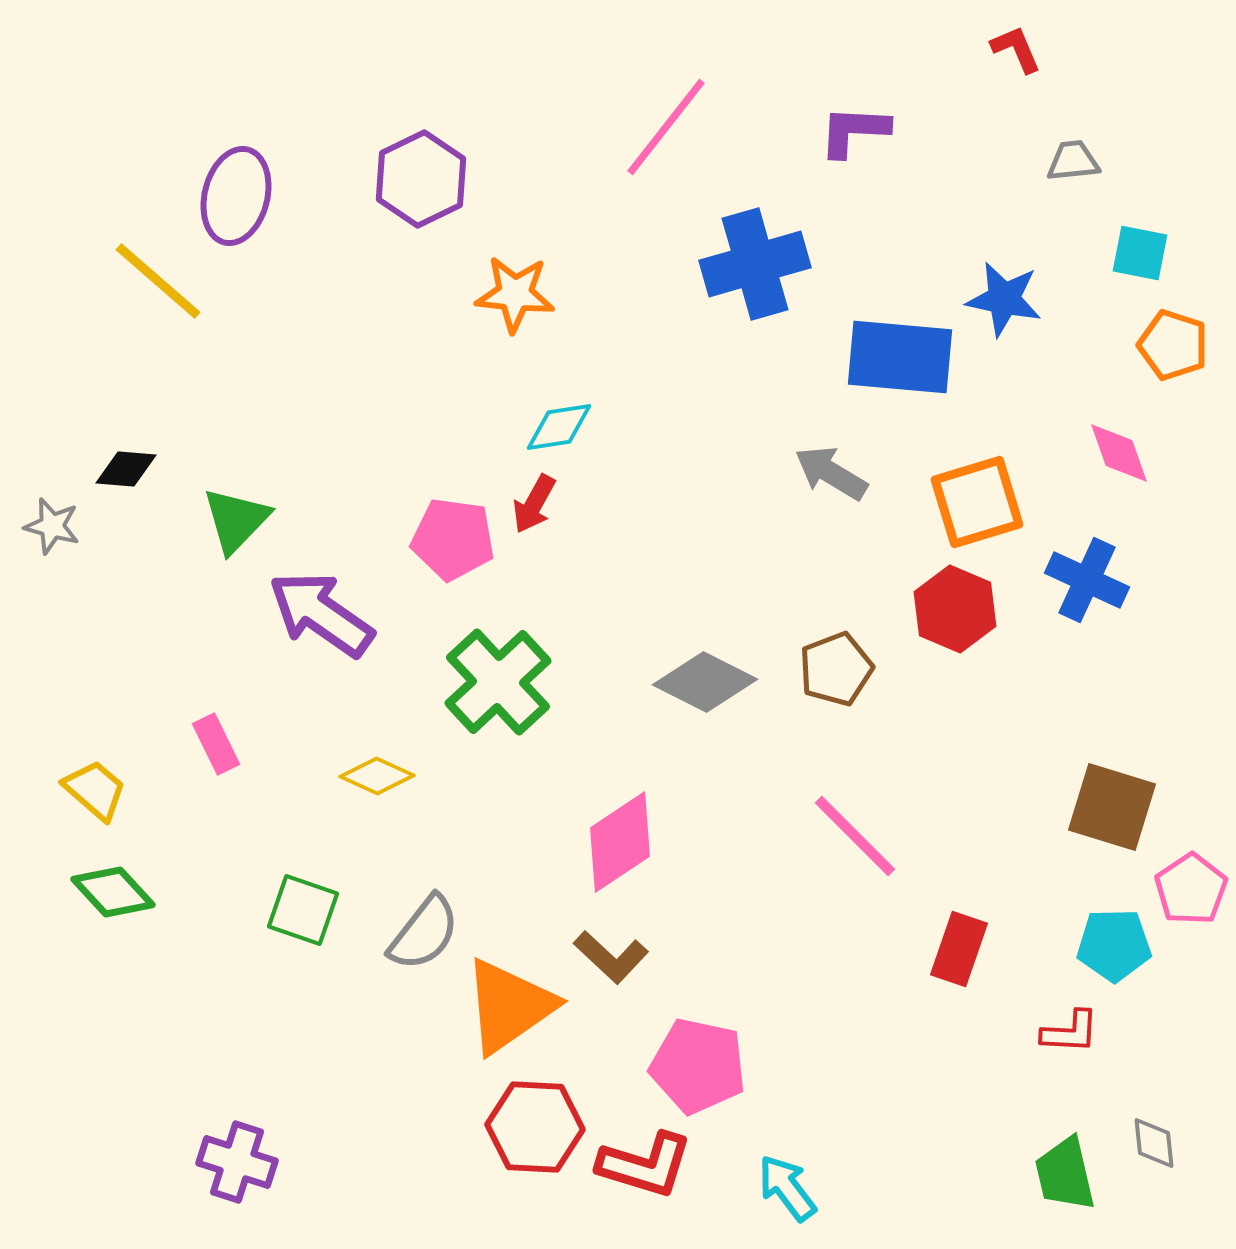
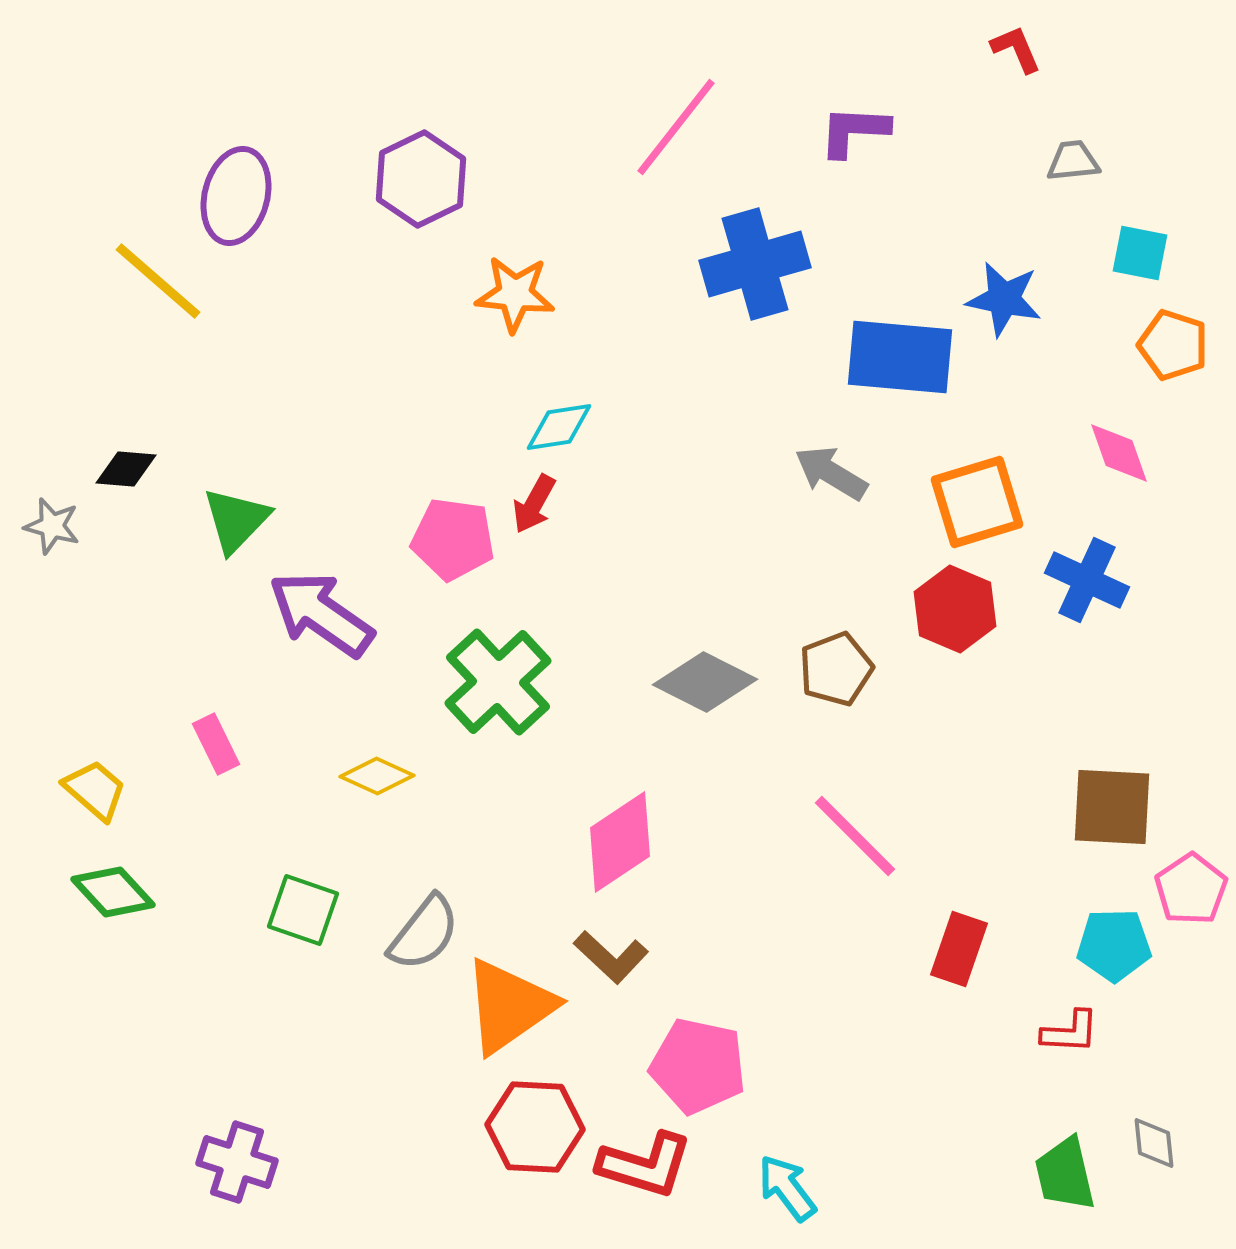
pink line at (666, 127): moved 10 px right
brown square at (1112, 807): rotated 14 degrees counterclockwise
